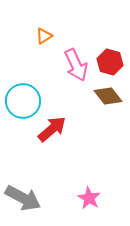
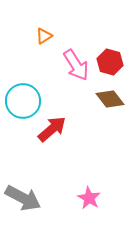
pink arrow: rotated 8 degrees counterclockwise
brown diamond: moved 2 px right, 3 px down
